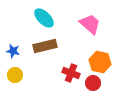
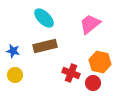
pink trapezoid: rotated 80 degrees counterclockwise
